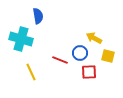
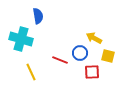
red square: moved 3 px right
